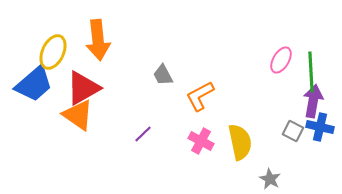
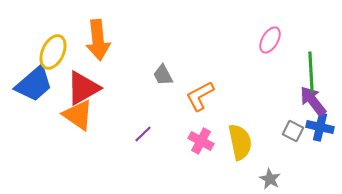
pink ellipse: moved 11 px left, 20 px up
purple arrow: rotated 48 degrees counterclockwise
